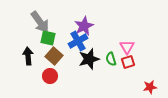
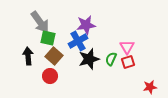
purple star: moved 2 px right, 1 px up; rotated 18 degrees clockwise
green semicircle: rotated 40 degrees clockwise
